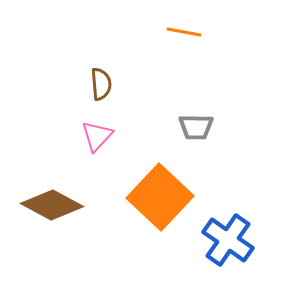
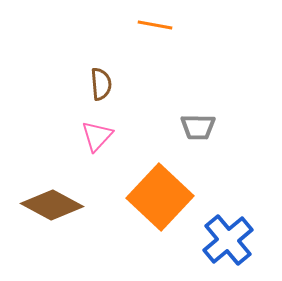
orange line: moved 29 px left, 7 px up
gray trapezoid: moved 2 px right
blue cross: rotated 15 degrees clockwise
